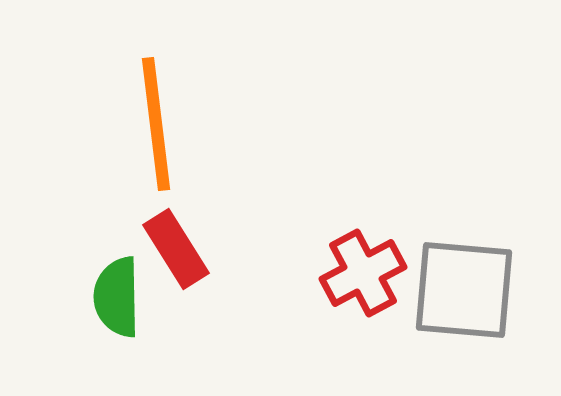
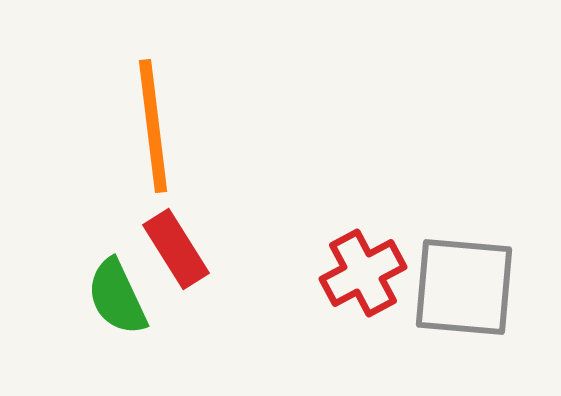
orange line: moved 3 px left, 2 px down
gray square: moved 3 px up
green semicircle: rotated 24 degrees counterclockwise
